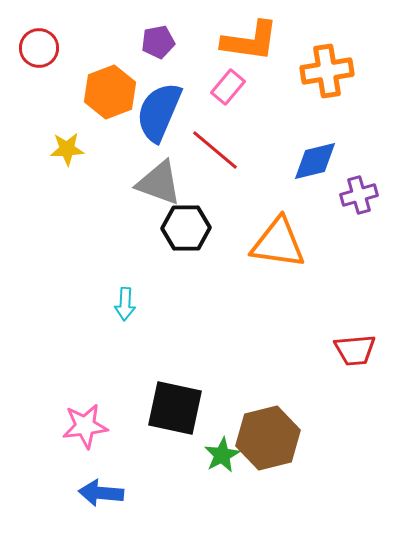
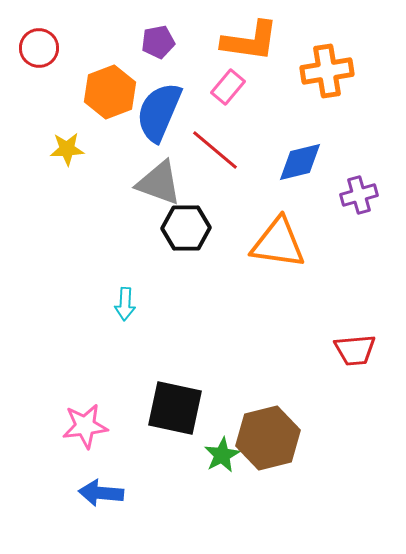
blue diamond: moved 15 px left, 1 px down
